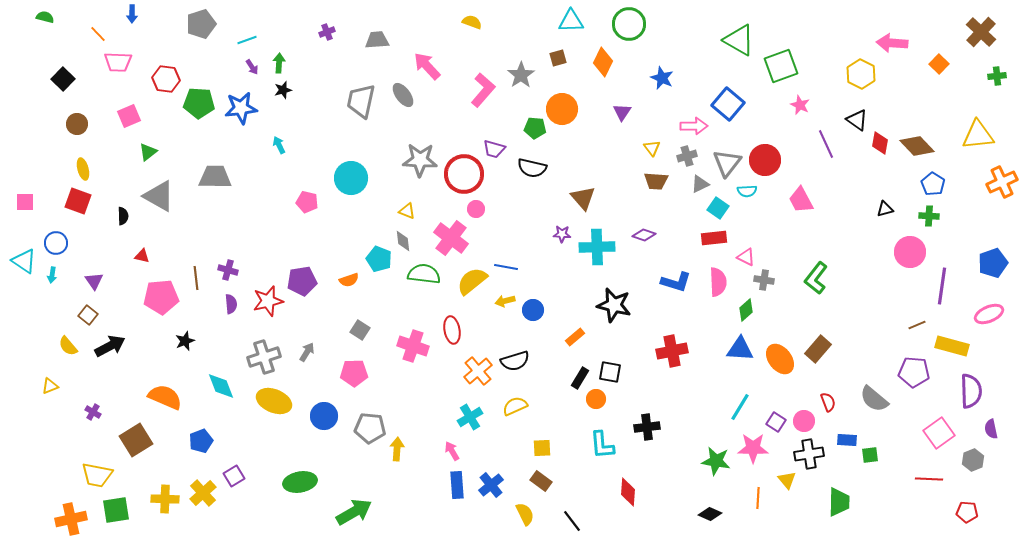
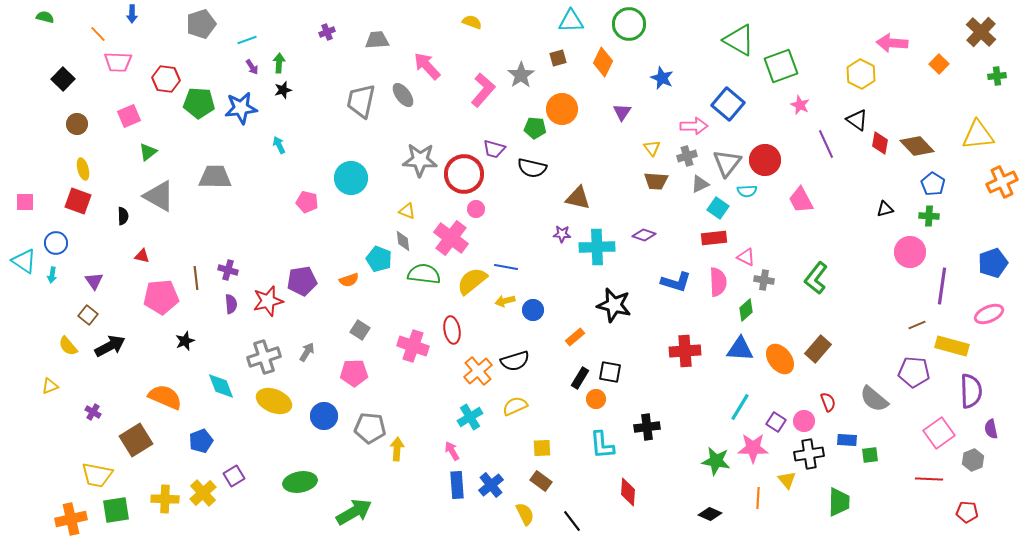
brown triangle at (583, 198): moved 5 px left; rotated 36 degrees counterclockwise
red cross at (672, 351): moved 13 px right; rotated 8 degrees clockwise
